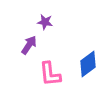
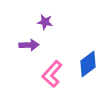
purple arrow: rotated 54 degrees clockwise
pink L-shape: moved 2 px right; rotated 48 degrees clockwise
